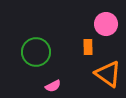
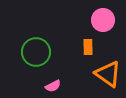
pink circle: moved 3 px left, 4 px up
